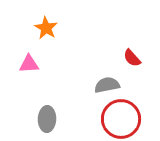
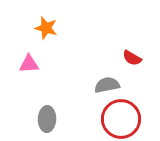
orange star: rotated 15 degrees counterclockwise
red semicircle: rotated 18 degrees counterclockwise
